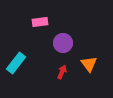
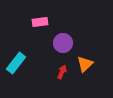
orange triangle: moved 4 px left; rotated 24 degrees clockwise
